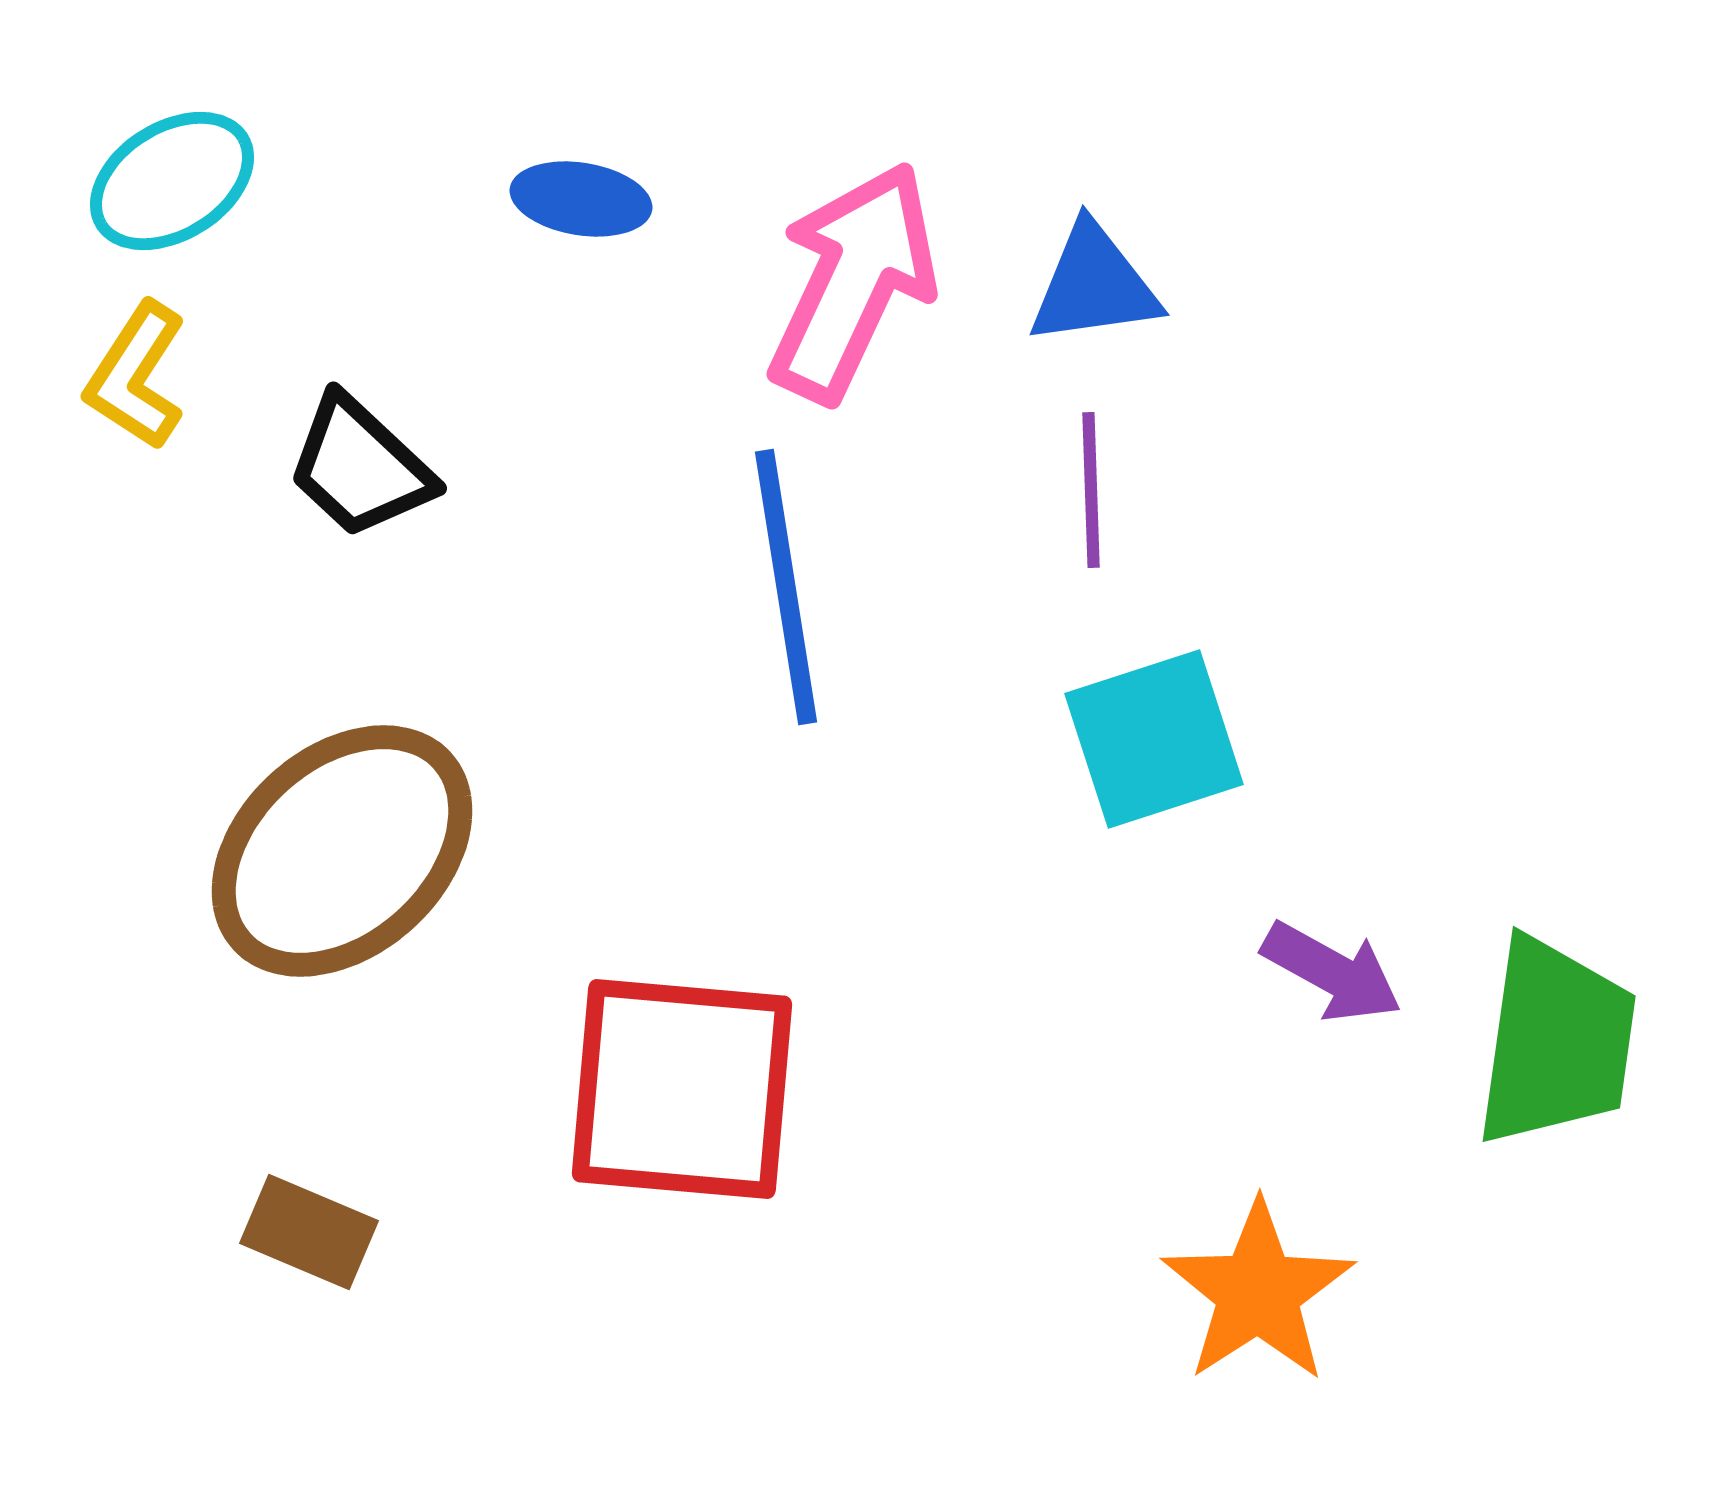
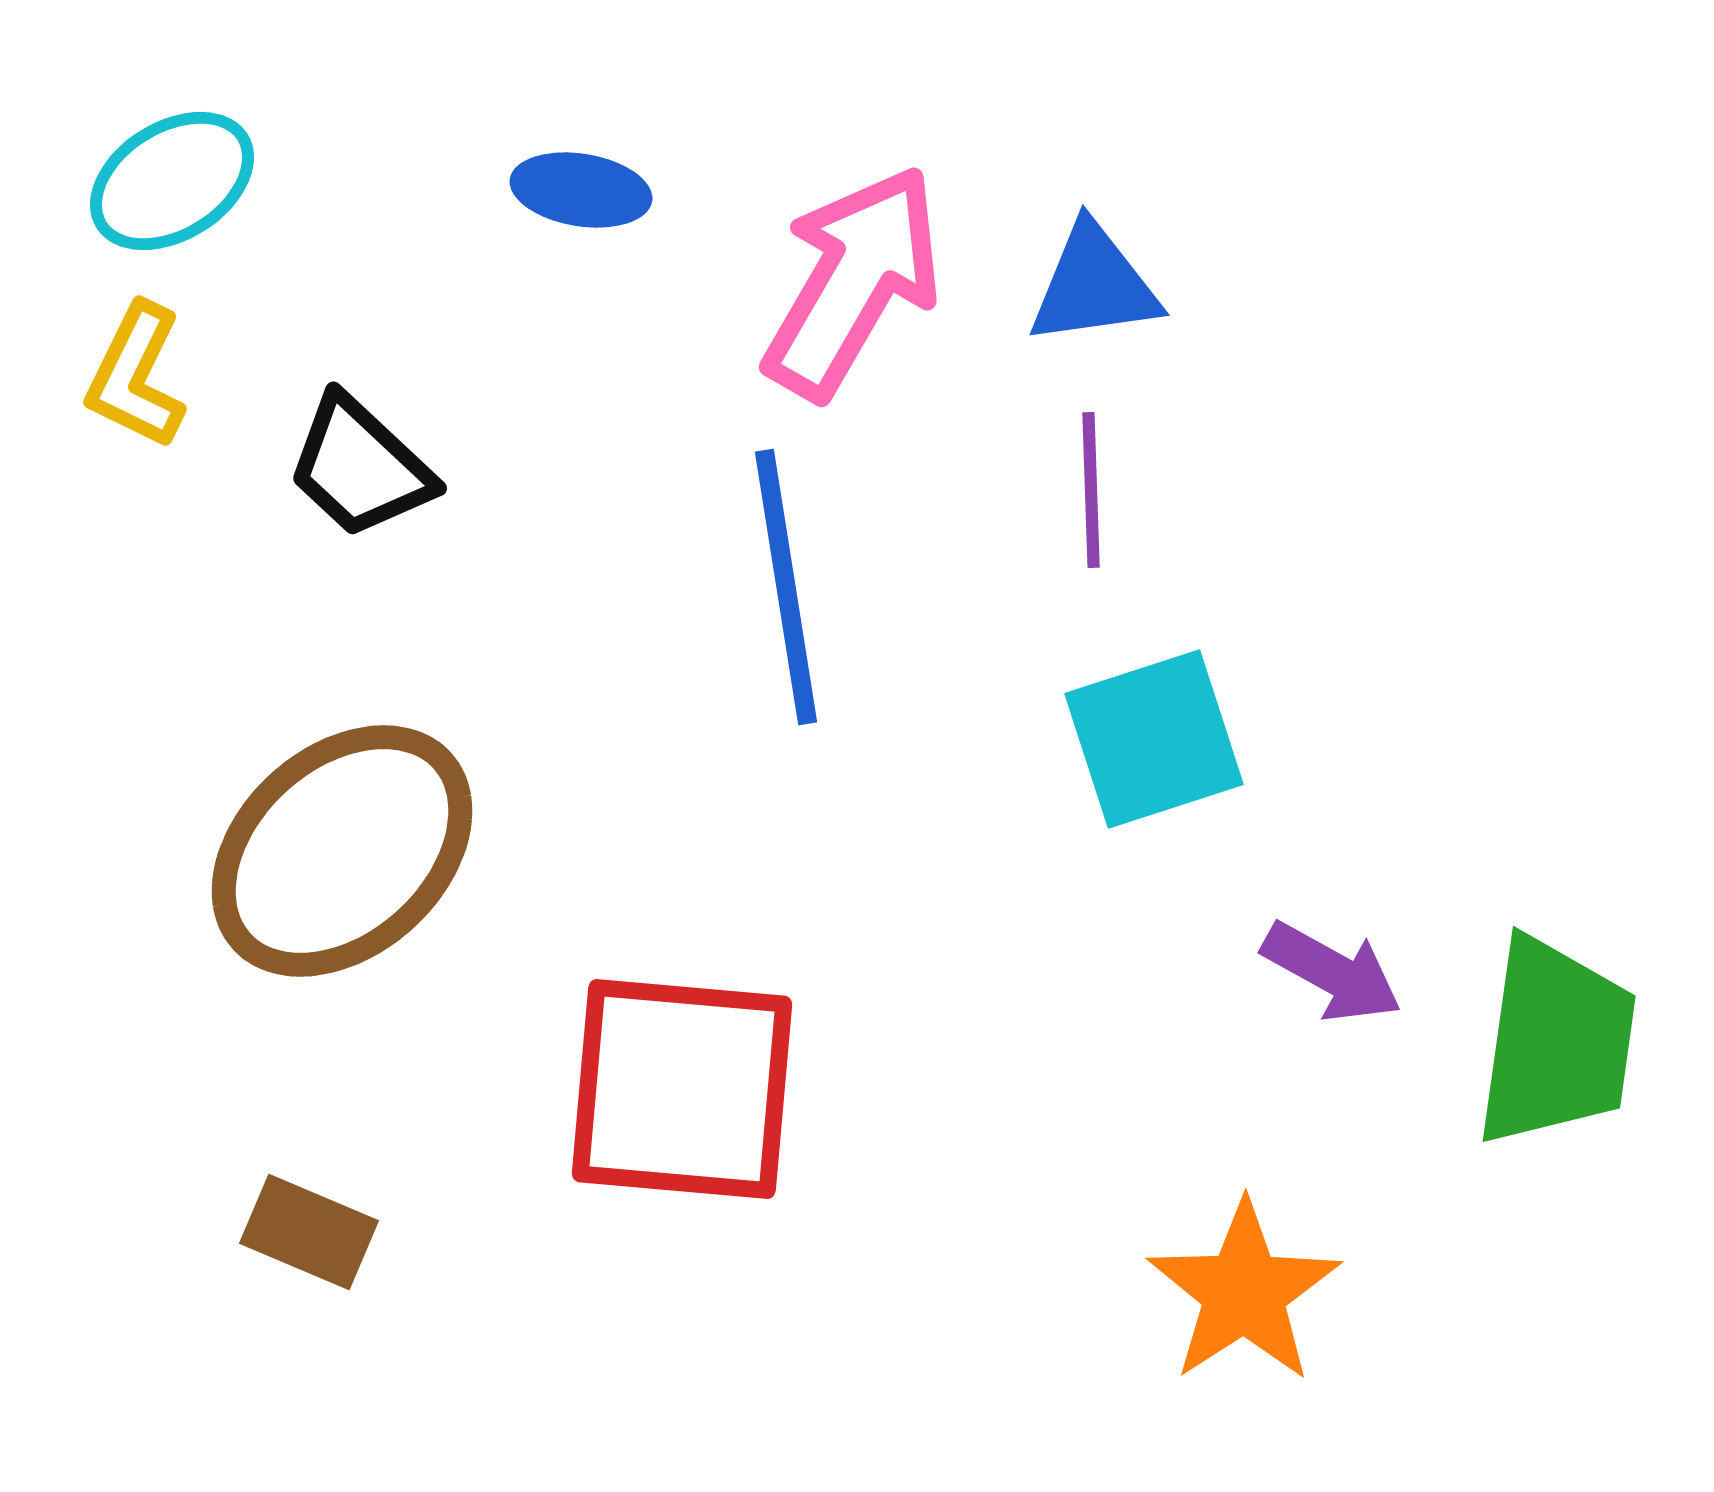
blue ellipse: moved 9 px up
pink arrow: rotated 5 degrees clockwise
yellow L-shape: rotated 7 degrees counterclockwise
orange star: moved 14 px left
